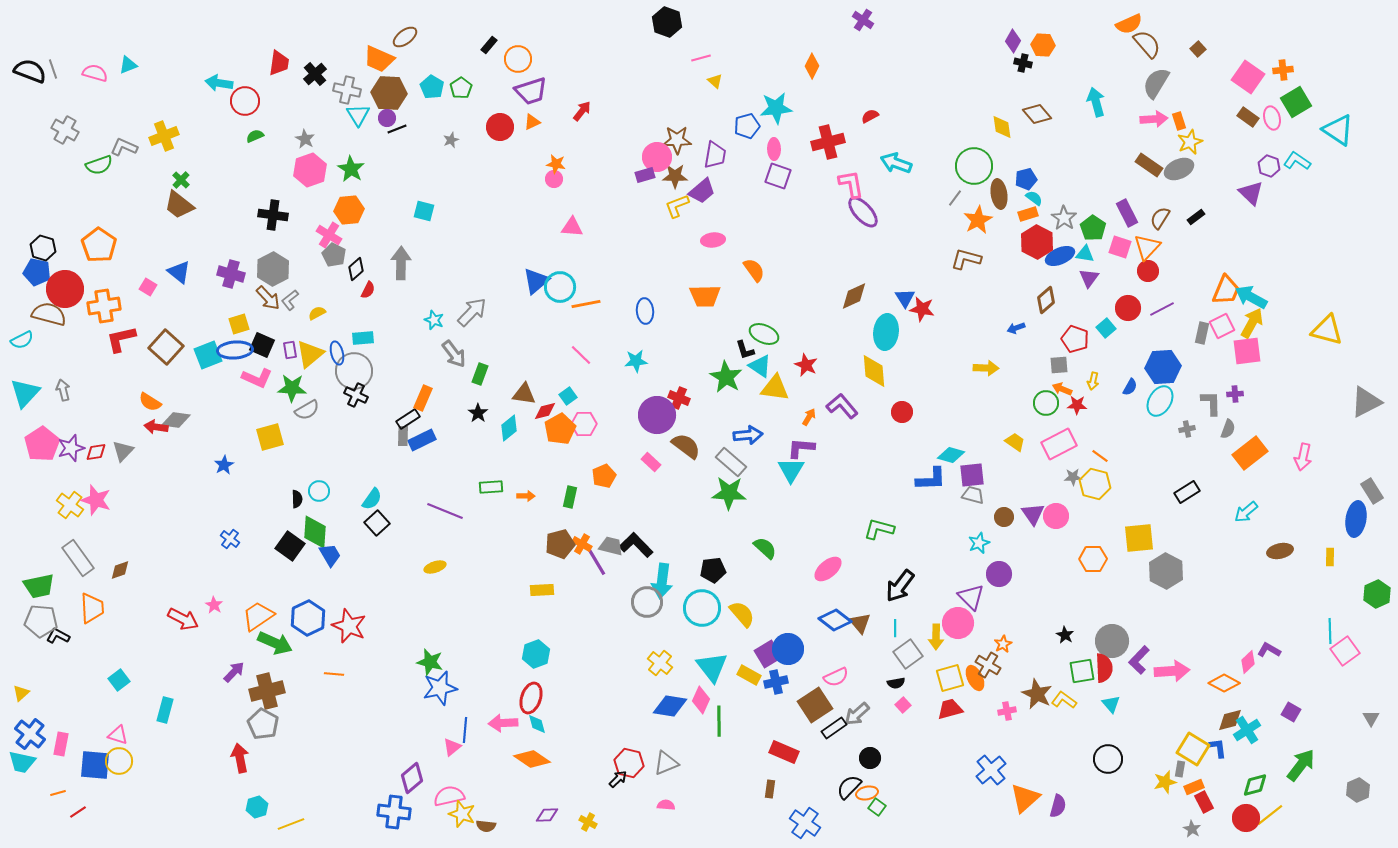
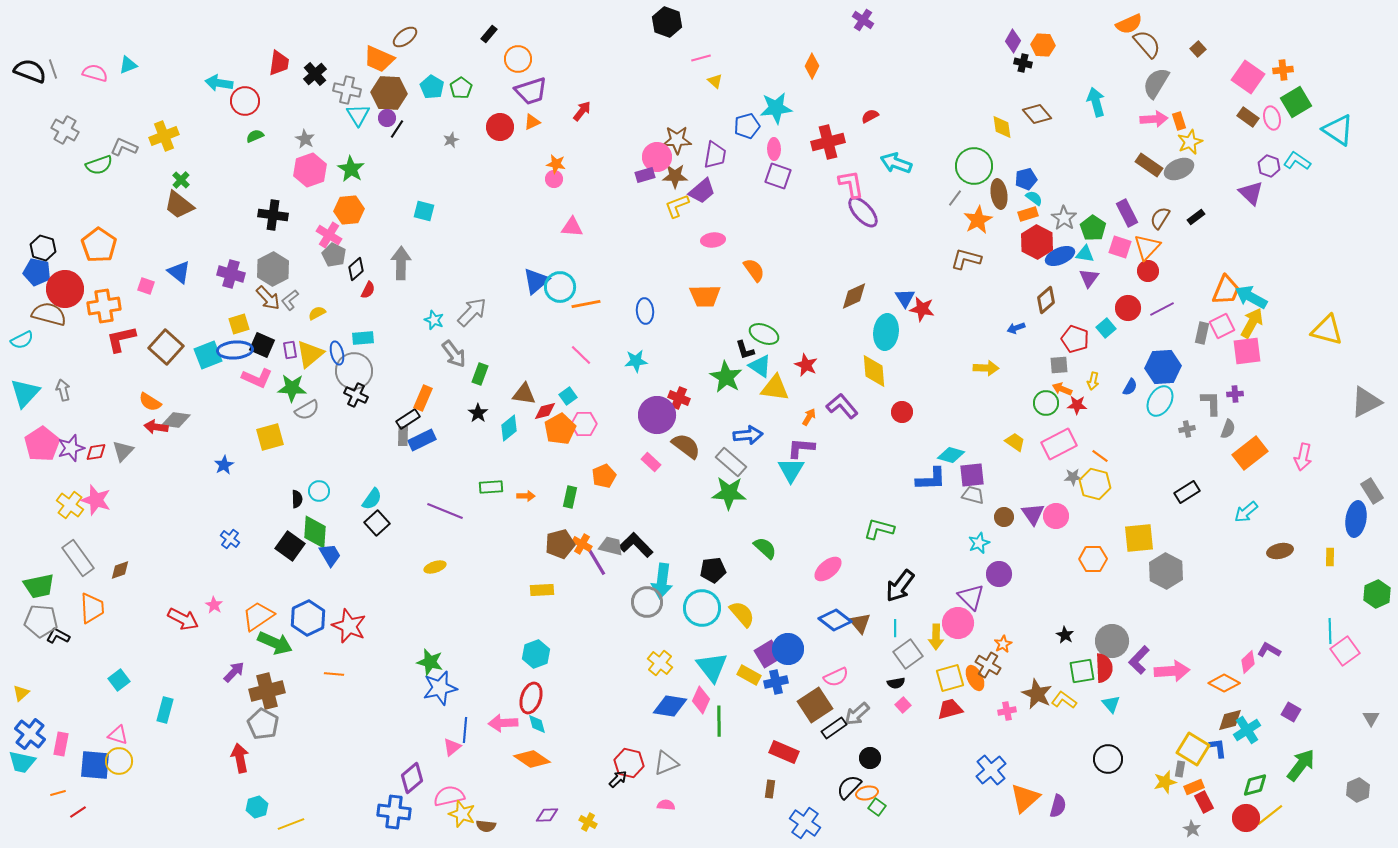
black rectangle at (489, 45): moved 11 px up
black line at (397, 129): rotated 36 degrees counterclockwise
pink square at (148, 287): moved 2 px left, 1 px up; rotated 12 degrees counterclockwise
